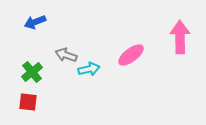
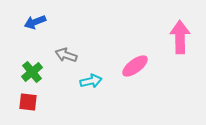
pink ellipse: moved 4 px right, 11 px down
cyan arrow: moved 2 px right, 12 px down
